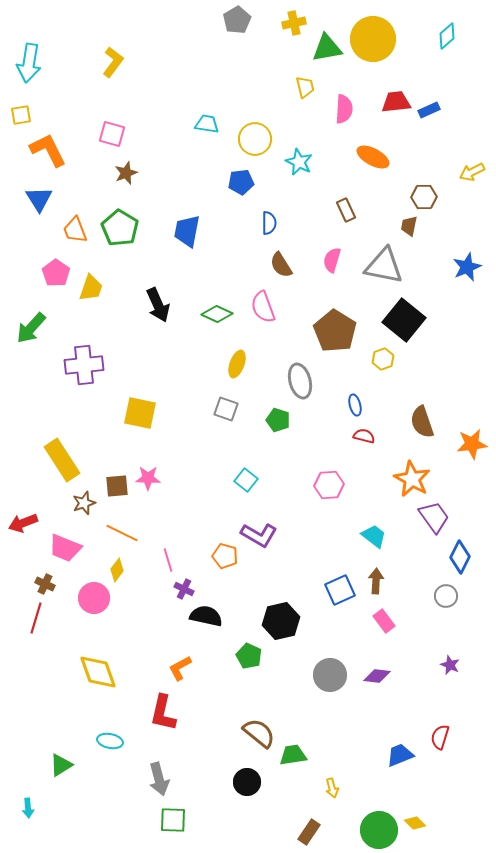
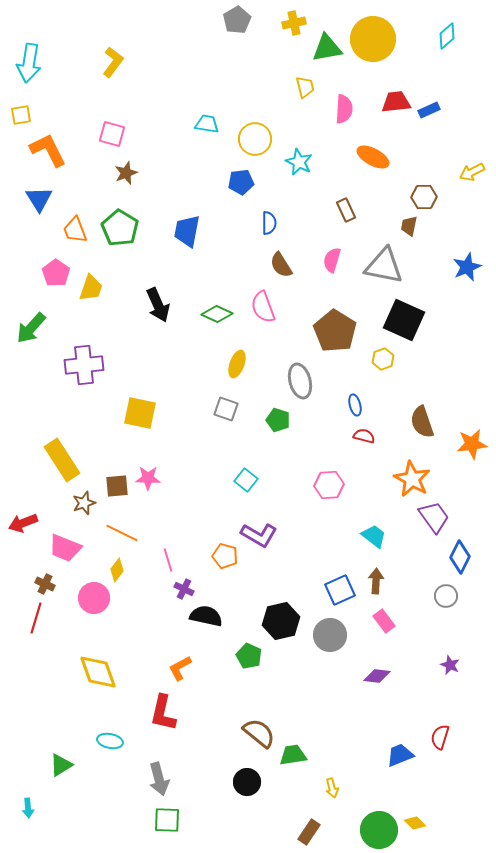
black square at (404, 320): rotated 15 degrees counterclockwise
gray circle at (330, 675): moved 40 px up
green square at (173, 820): moved 6 px left
